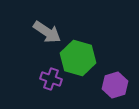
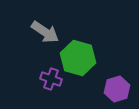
gray arrow: moved 2 px left
purple hexagon: moved 2 px right, 4 px down
